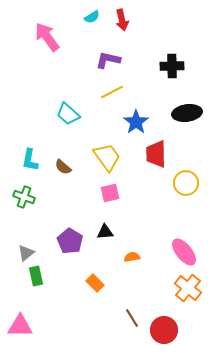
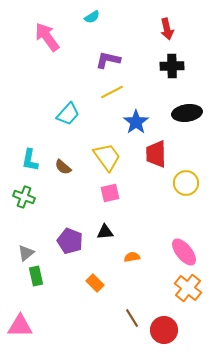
red arrow: moved 45 px right, 9 px down
cyan trapezoid: rotated 90 degrees counterclockwise
purple pentagon: rotated 10 degrees counterclockwise
